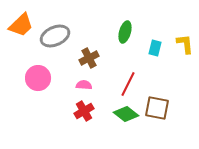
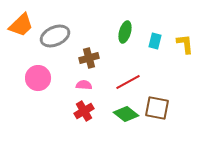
cyan rectangle: moved 7 px up
brown cross: rotated 12 degrees clockwise
red line: moved 2 px up; rotated 35 degrees clockwise
